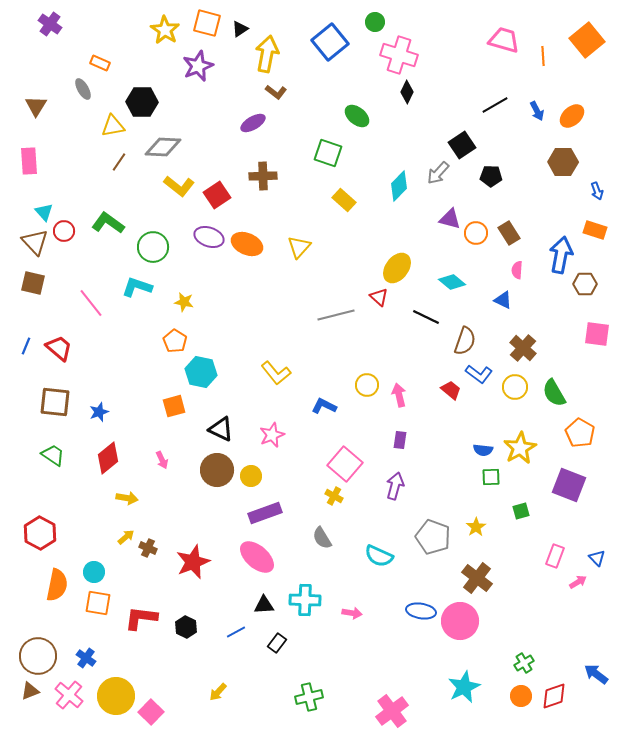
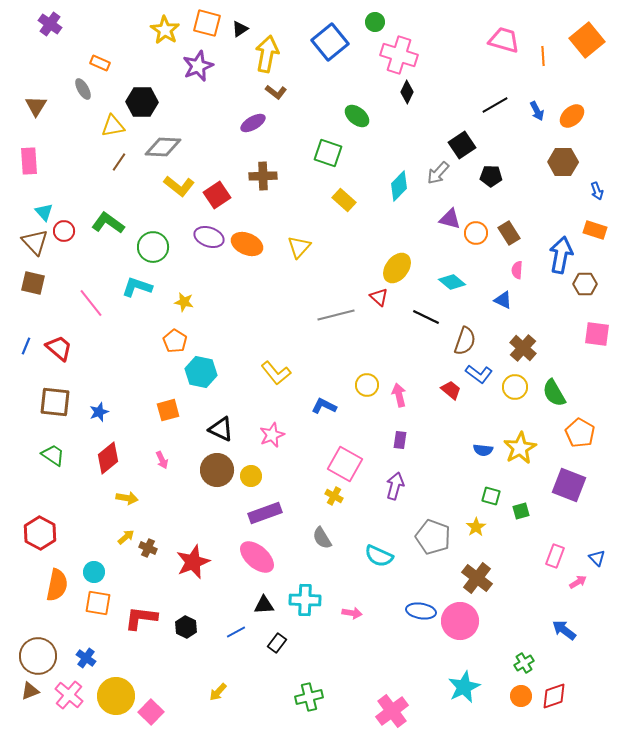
orange square at (174, 406): moved 6 px left, 4 px down
pink square at (345, 464): rotated 12 degrees counterclockwise
green square at (491, 477): moved 19 px down; rotated 18 degrees clockwise
blue arrow at (596, 674): moved 32 px left, 44 px up
